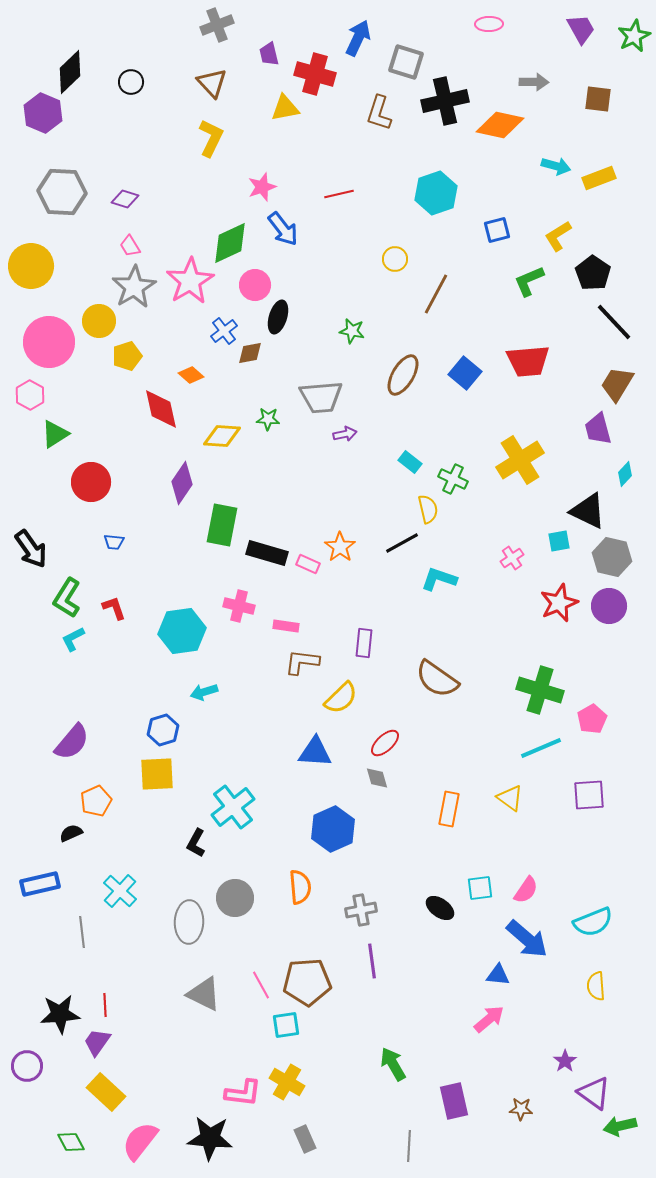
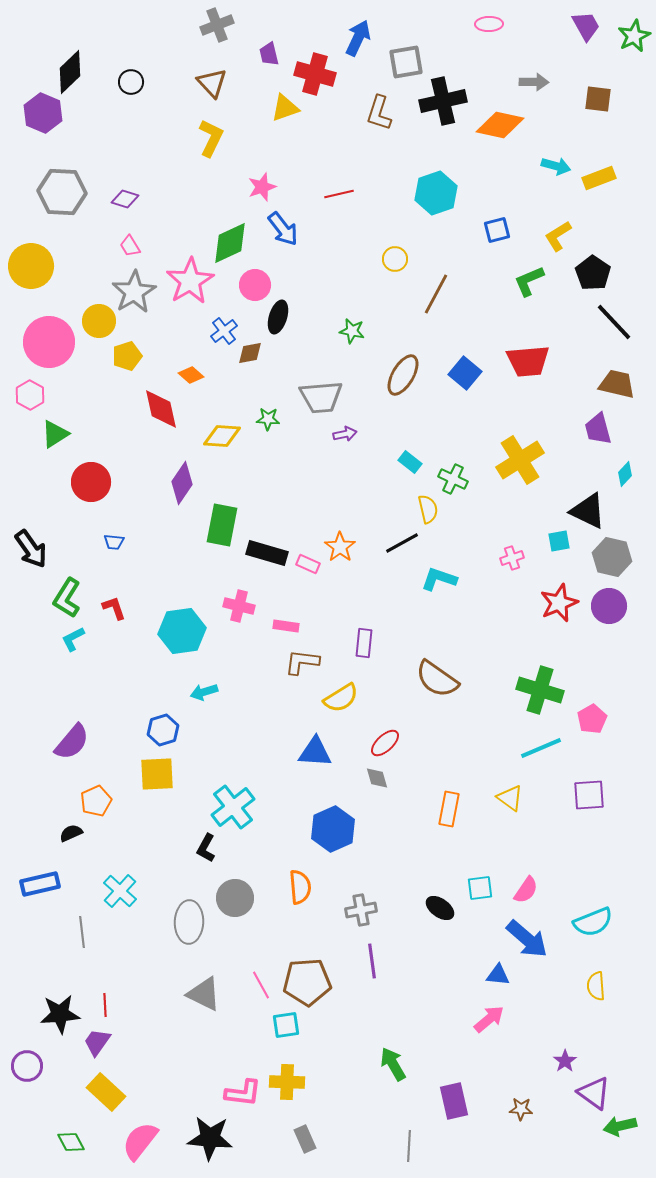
purple trapezoid at (581, 29): moved 5 px right, 3 px up
gray square at (406, 62): rotated 27 degrees counterclockwise
black cross at (445, 101): moved 2 px left
yellow triangle at (285, 108): rotated 8 degrees counterclockwise
gray star at (134, 287): moved 5 px down
brown trapezoid at (617, 384): rotated 72 degrees clockwise
pink cross at (512, 558): rotated 15 degrees clockwise
yellow semicircle at (341, 698): rotated 12 degrees clockwise
black L-shape at (196, 843): moved 10 px right, 5 px down
yellow cross at (287, 1082): rotated 28 degrees counterclockwise
